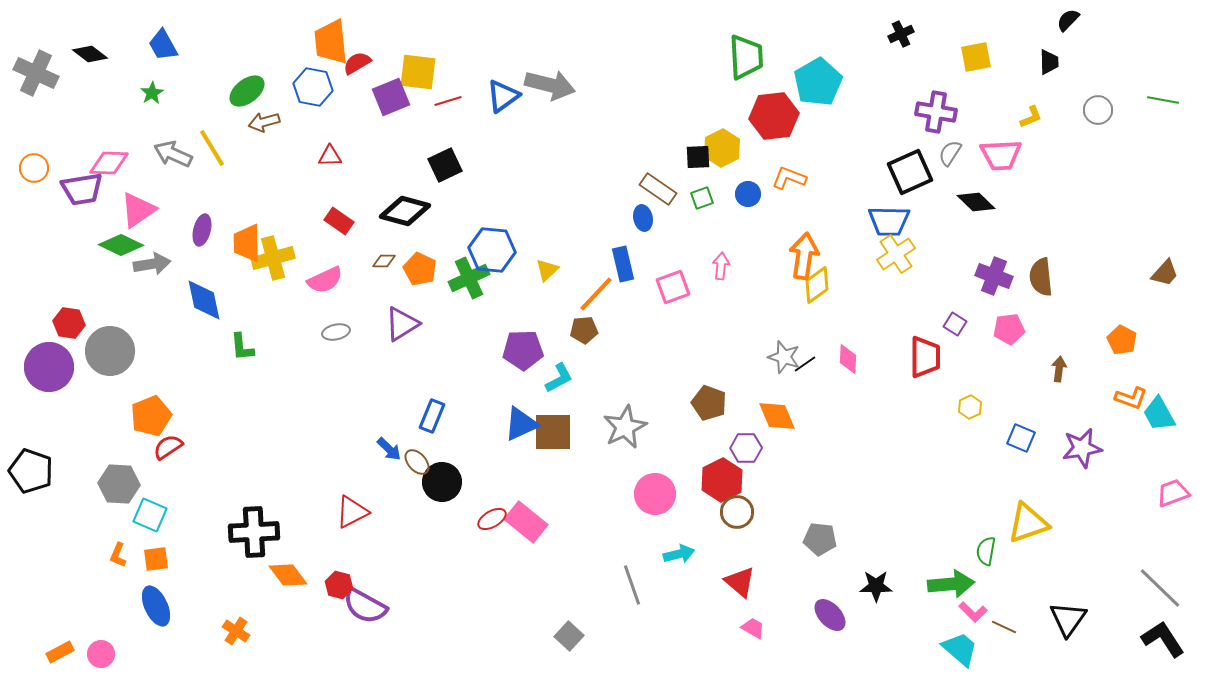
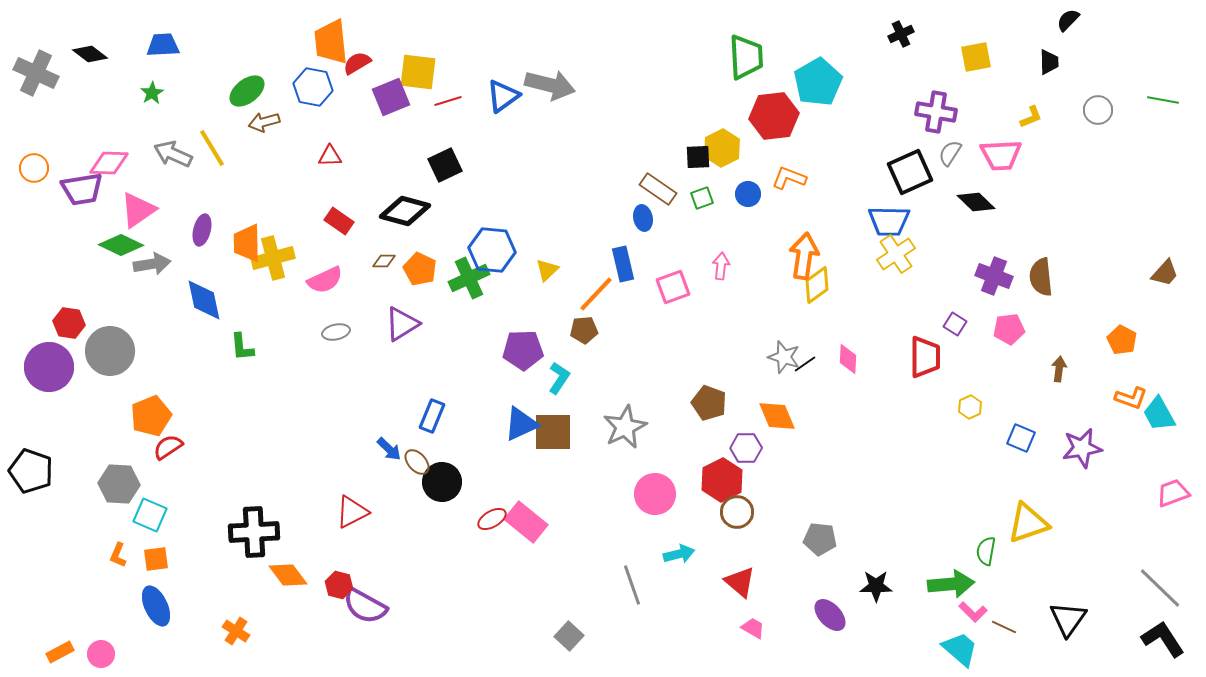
blue trapezoid at (163, 45): rotated 116 degrees clockwise
cyan L-shape at (559, 378): rotated 28 degrees counterclockwise
